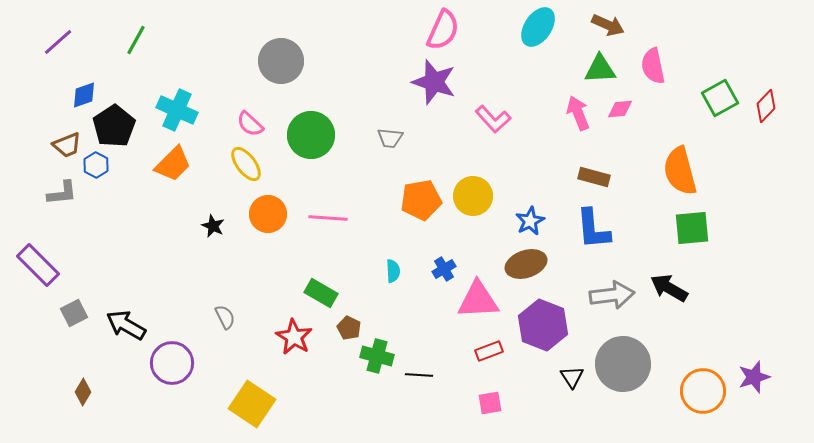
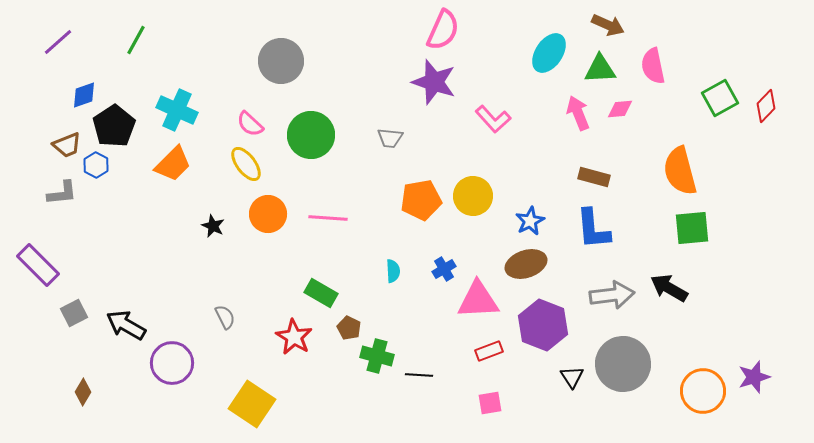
cyan ellipse at (538, 27): moved 11 px right, 26 px down
